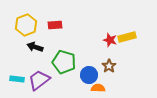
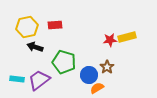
yellow hexagon: moved 1 px right, 2 px down; rotated 10 degrees clockwise
red star: rotated 24 degrees counterclockwise
brown star: moved 2 px left, 1 px down
orange semicircle: moved 1 px left; rotated 32 degrees counterclockwise
